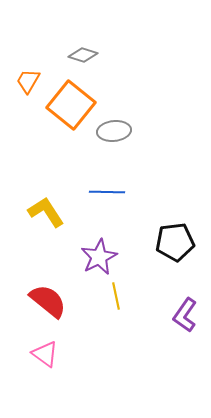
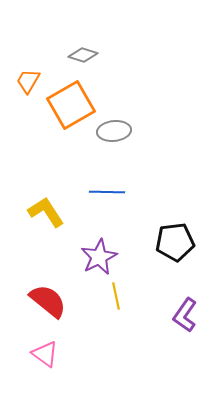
orange square: rotated 21 degrees clockwise
